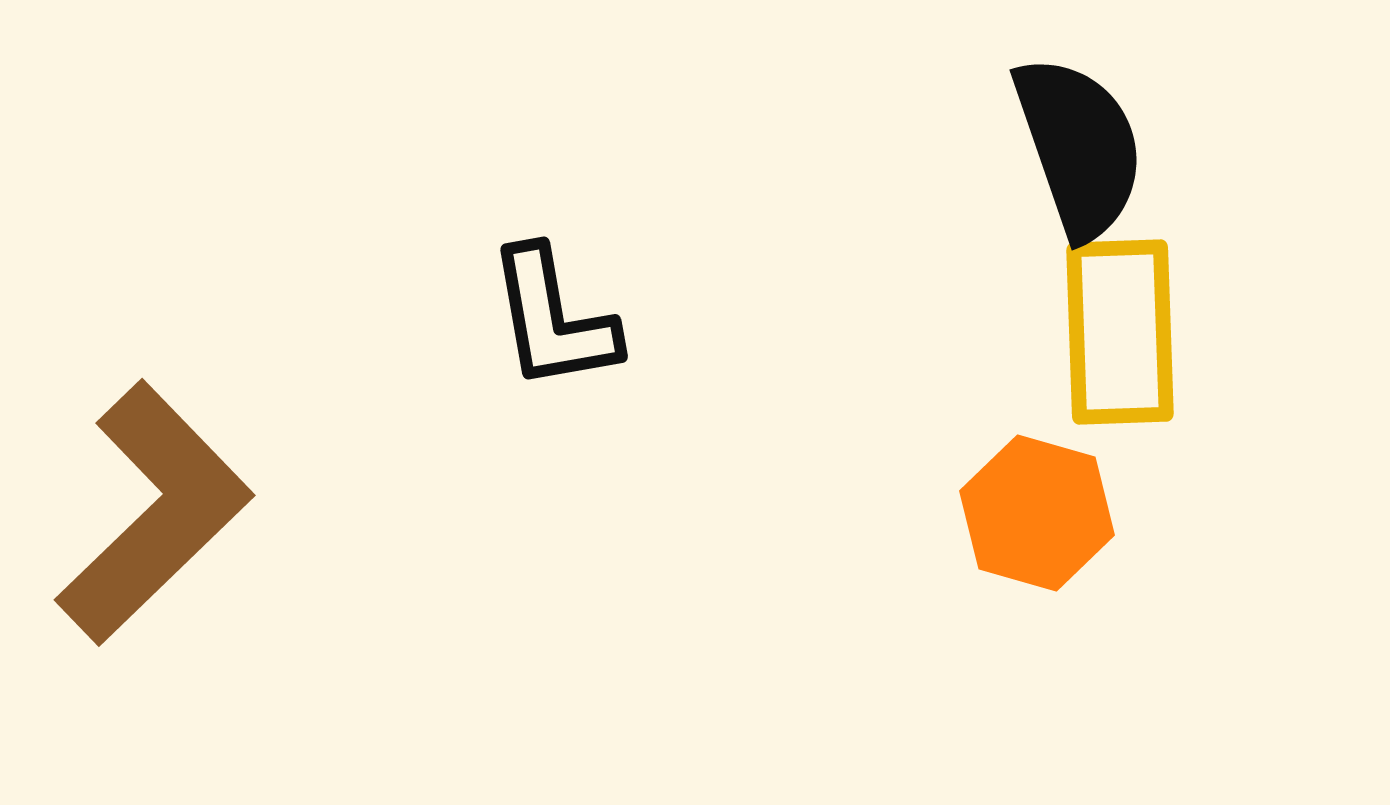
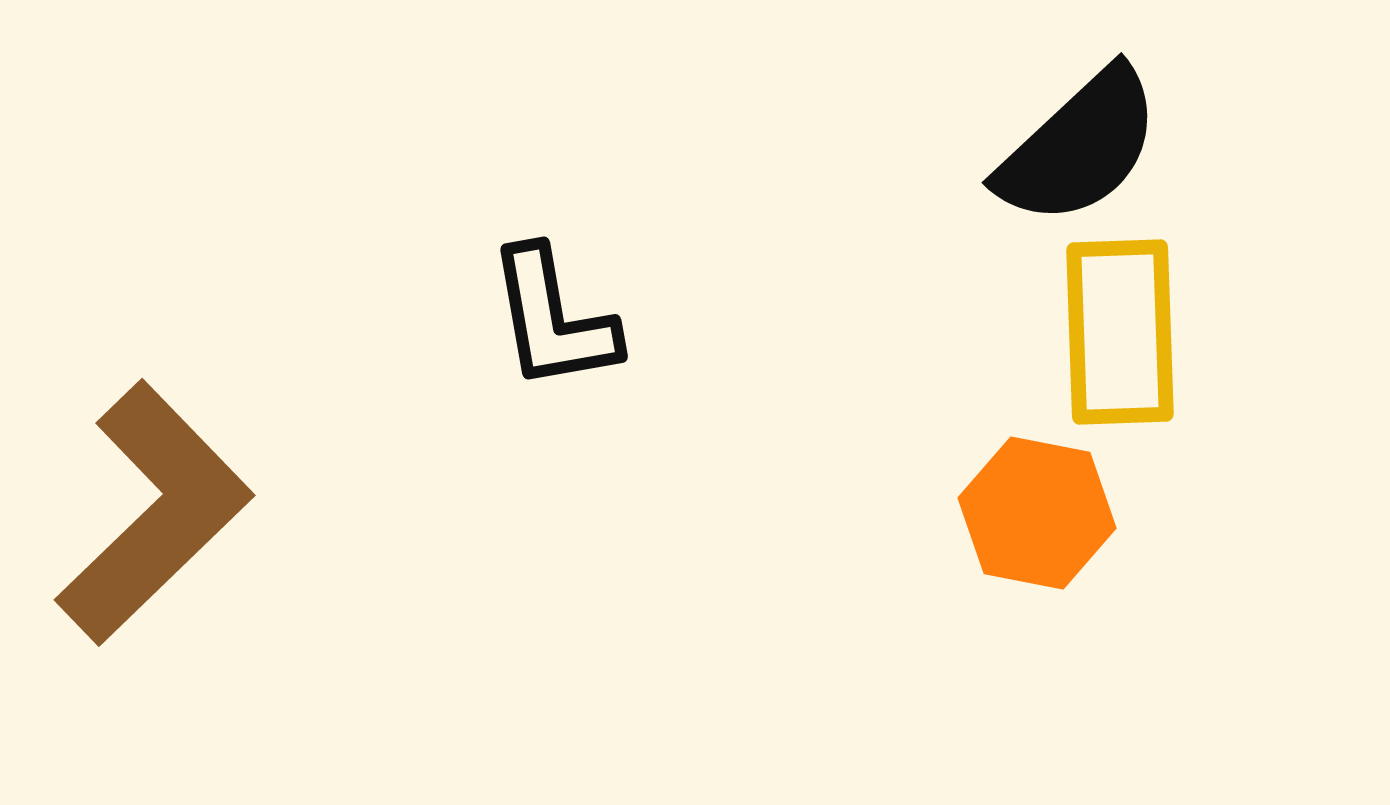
black semicircle: rotated 66 degrees clockwise
orange hexagon: rotated 5 degrees counterclockwise
